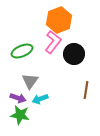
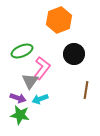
pink L-shape: moved 11 px left, 26 px down
